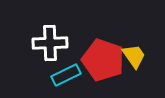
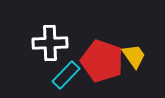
red pentagon: moved 1 px left, 1 px down
cyan rectangle: rotated 20 degrees counterclockwise
